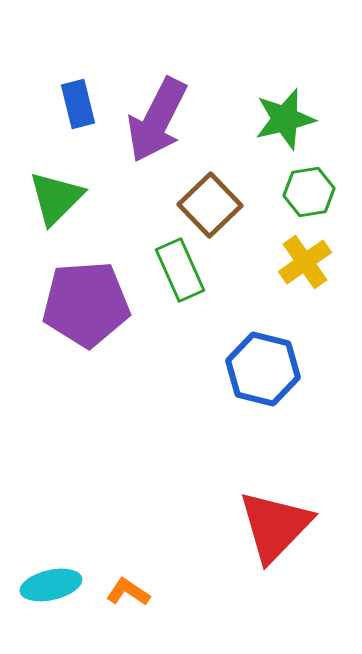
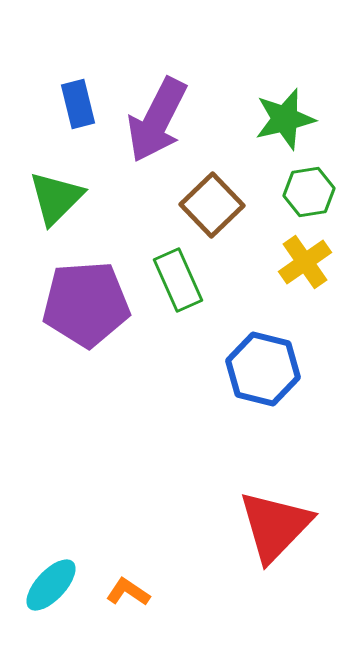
brown square: moved 2 px right
green rectangle: moved 2 px left, 10 px down
cyan ellipse: rotated 34 degrees counterclockwise
